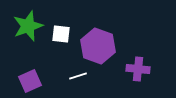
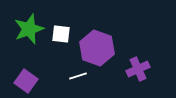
green star: moved 1 px right, 3 px down
purple hexagon: moved 1 px left, 2 px down
purple cross: rotated 30 degrees counterclockwise
purple square: moved 4 px left; rotated 30 degrees counterclockwise
